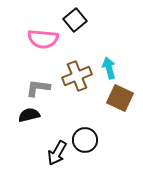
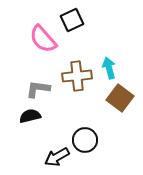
black square: moved 3 px left; rotated 15 degrees clockwise
pink semicircle: rotated 44 degrees clockwise
brown cross: rotated 16 degrees clockwise
gray L-shape: moved 1 px down
brown square: rotated 12 degrees clockwise
black semicircle: moved 1 px right, 1 px down
black arrow: moved 4 px down; rotated 30 degrees clockwise
